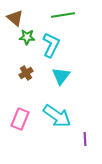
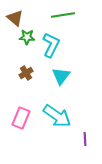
pink rectangle: moved 1 px right, 1 px up
